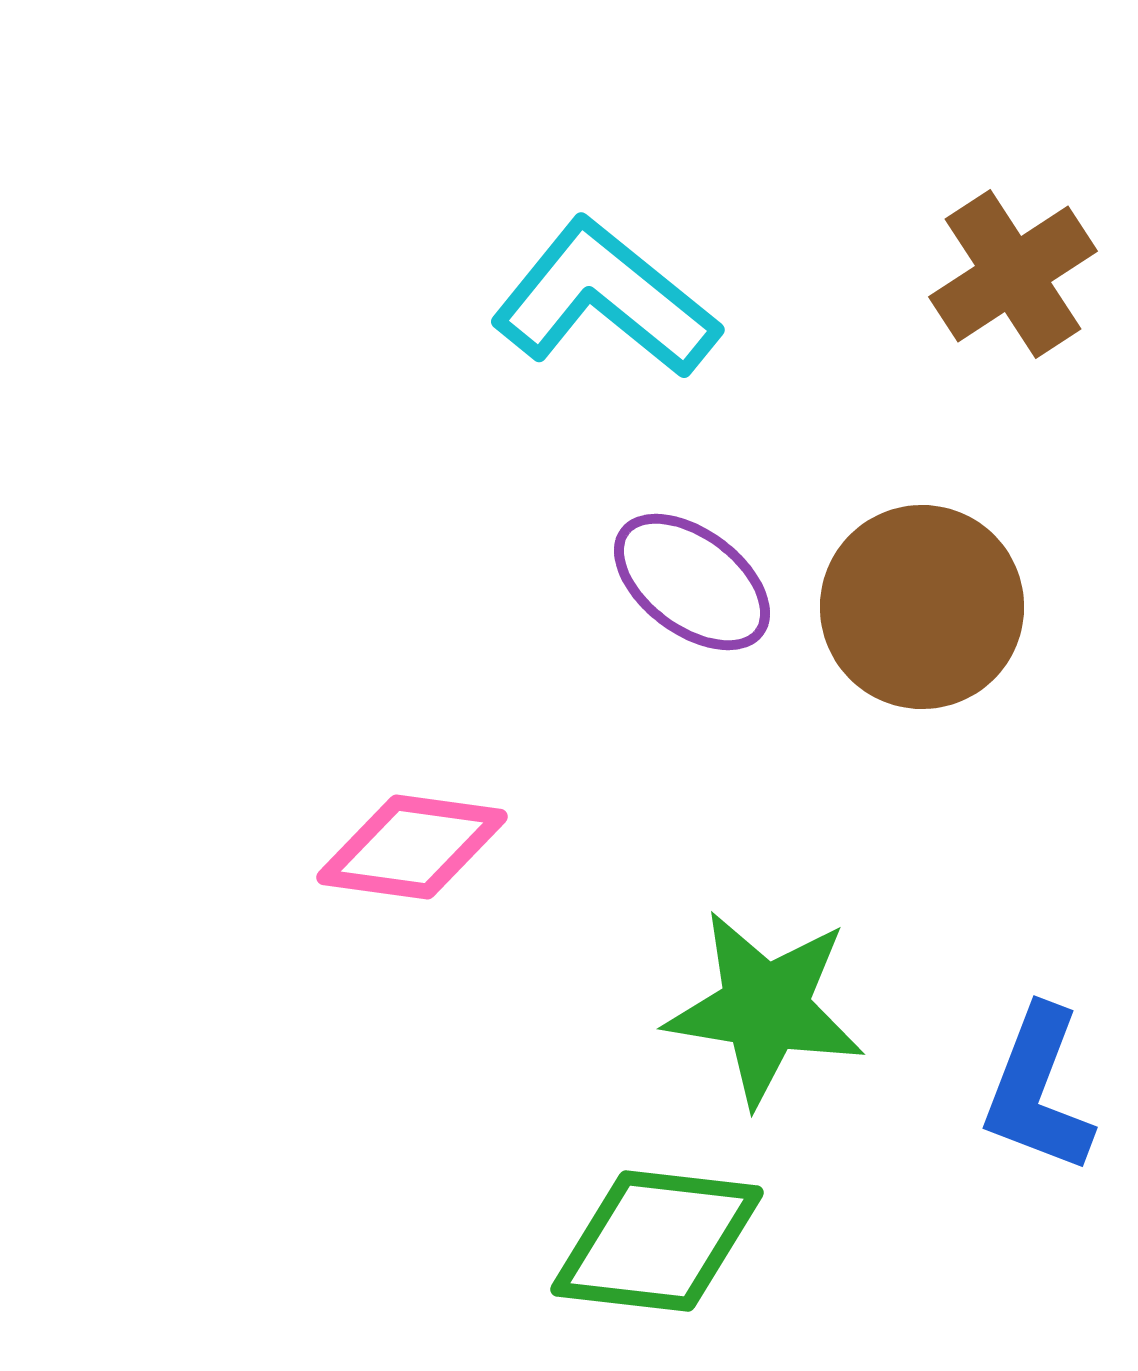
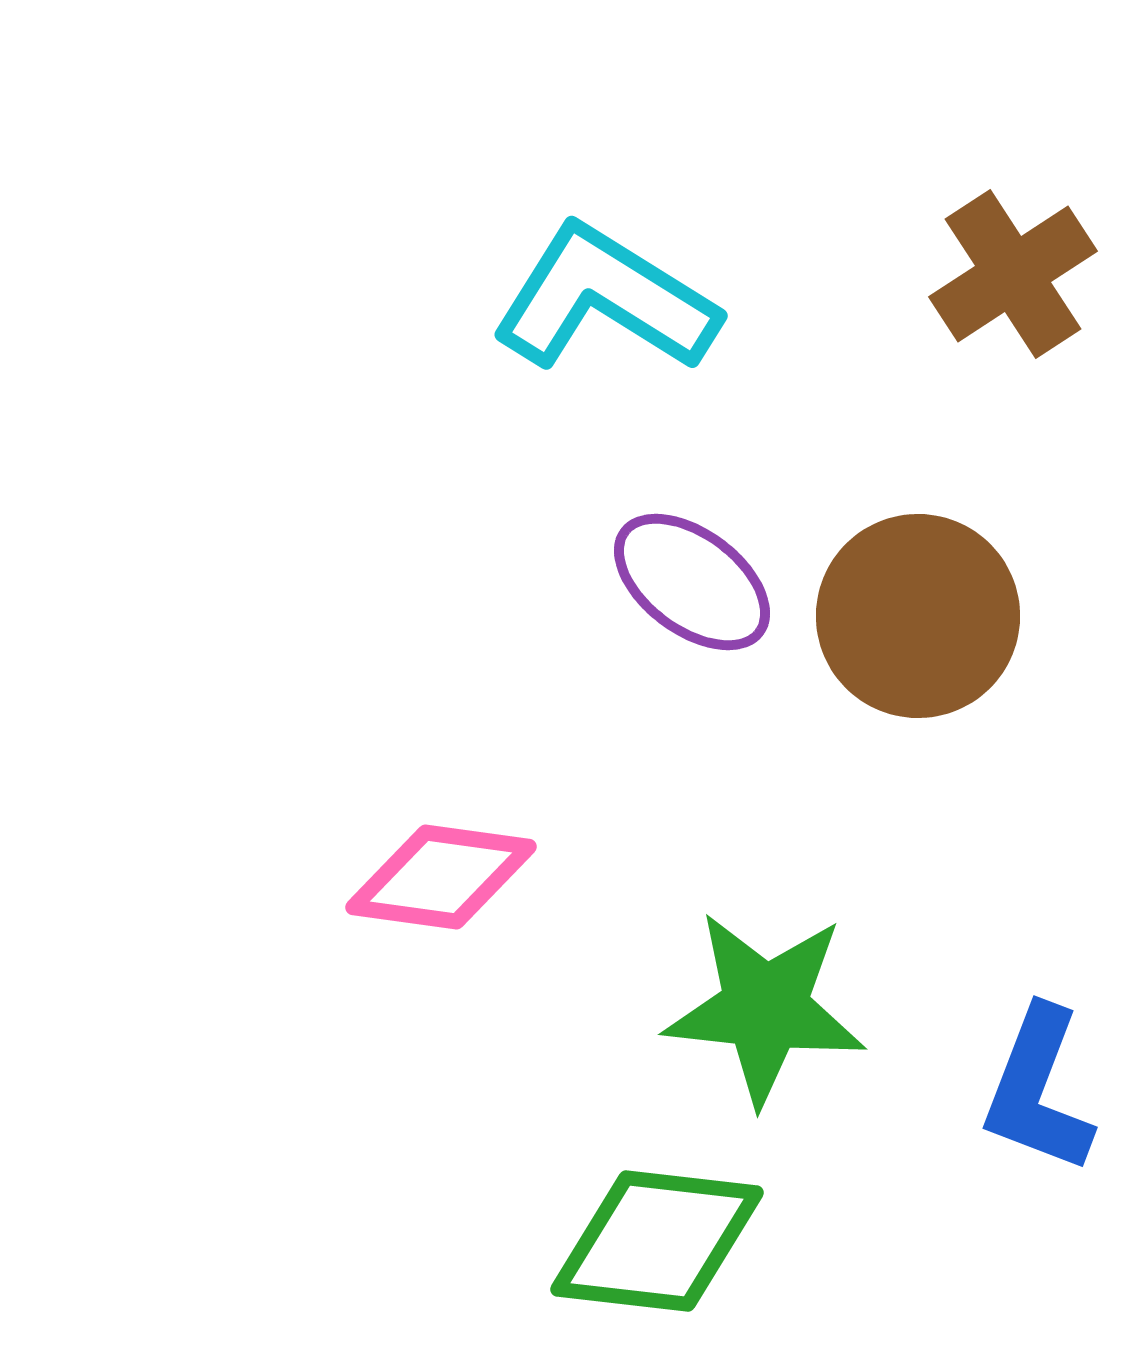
cyan L-shape: rotated 7 degrees counterclockwise
brown circle: moved 4 px left, 9 px down
pink diamond: moved 29 px right, 30 px down
green star: rotated 3 degrees counterclockwise
